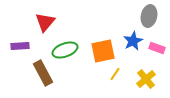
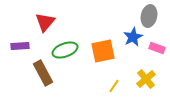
blue star: moved 4 px up
yellow line: moved 1 px left, 12 px down
